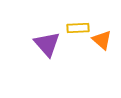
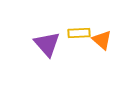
yellow rectangle: moved 1 px right, 5 px down
